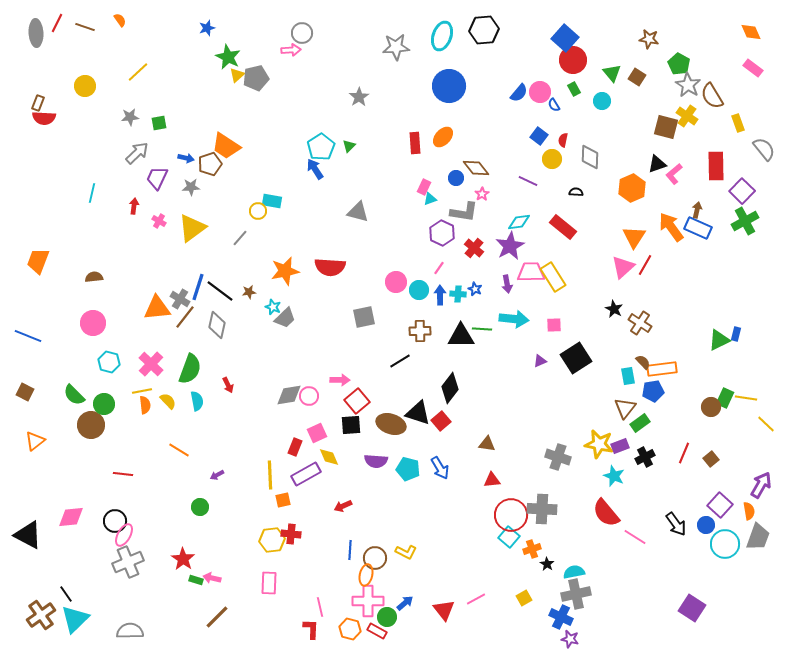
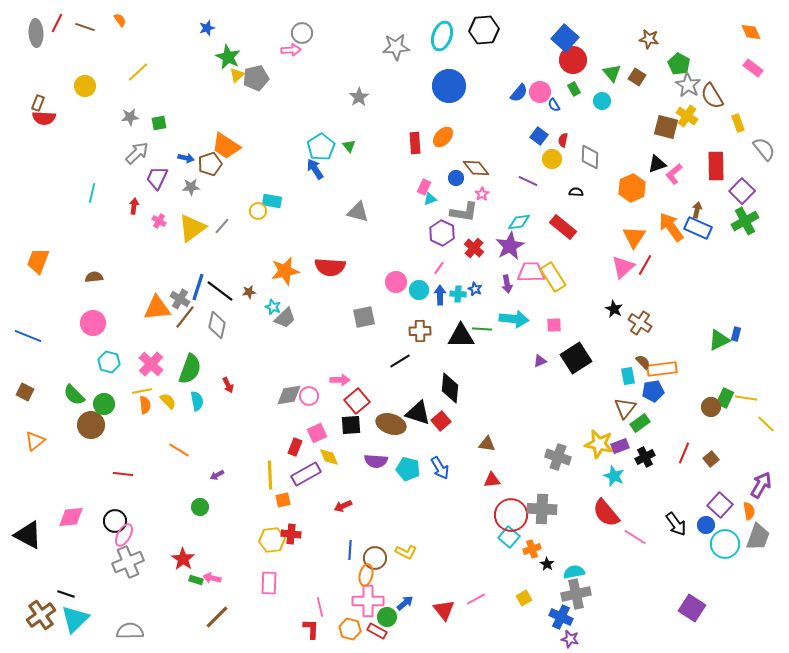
green triangle at (349, 146): rotated 24 degrees counterclockwise
gray line at (240, 238): moved 18 px left, 12 px up
black diamond at (450, 388): rotated 32 degrees counterclockwise
black line at (66, 594): rotated 36 degrees counterclockwise
